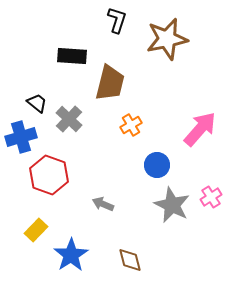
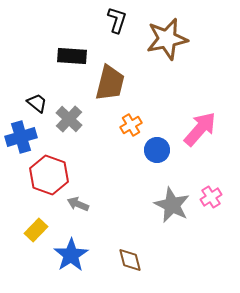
blue circle: moved 15 px up
gray arrow: moved 25 px left
